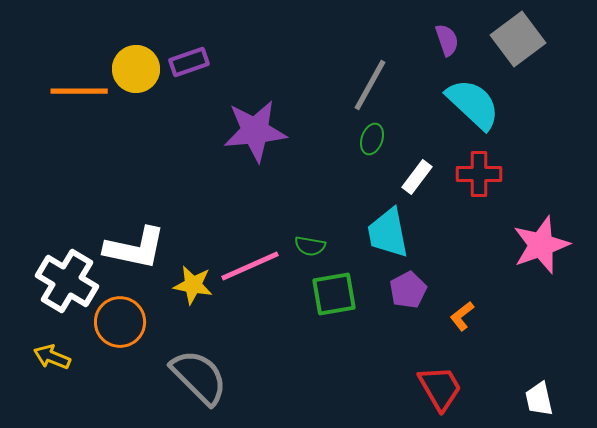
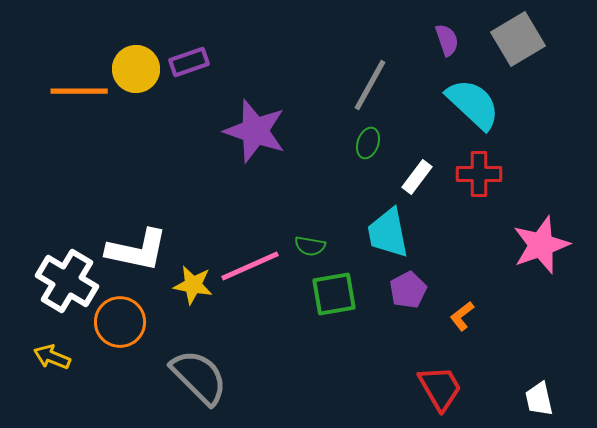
gray square: rotated 6 degrees clockwise
purple star: rotated 24 degrees clockwise
green ellipse: moved 4 px left, 4 px down
white L-shape: moved 2 px right, 2 px down
